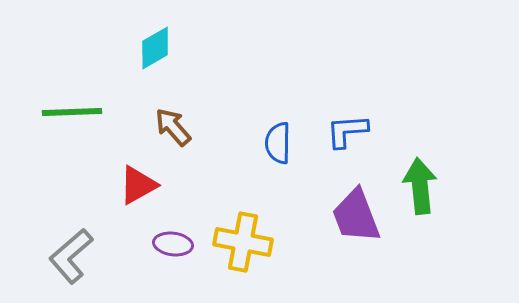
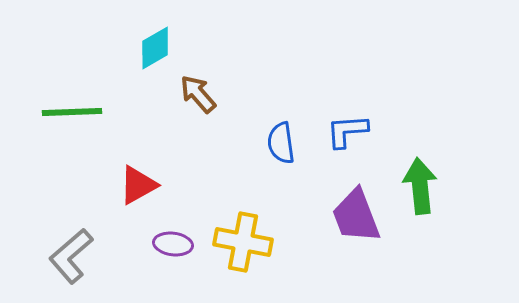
brown arrow: moved 25 px right, 33 px up
blue semicircle: moved 3 px right; rotated 9 degrees counterclockwise
